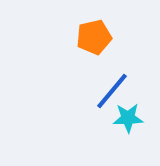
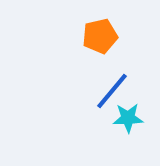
orange pentagon: moved 6 px right, 1 px up
